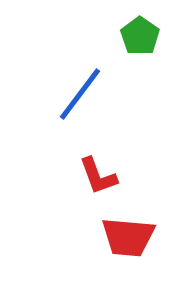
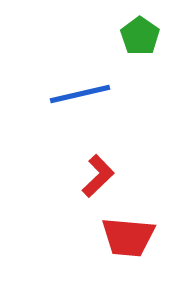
blue line: rotated 40 degrees clockwise
red L-shape: rotated 114 degrees counterclockwise
